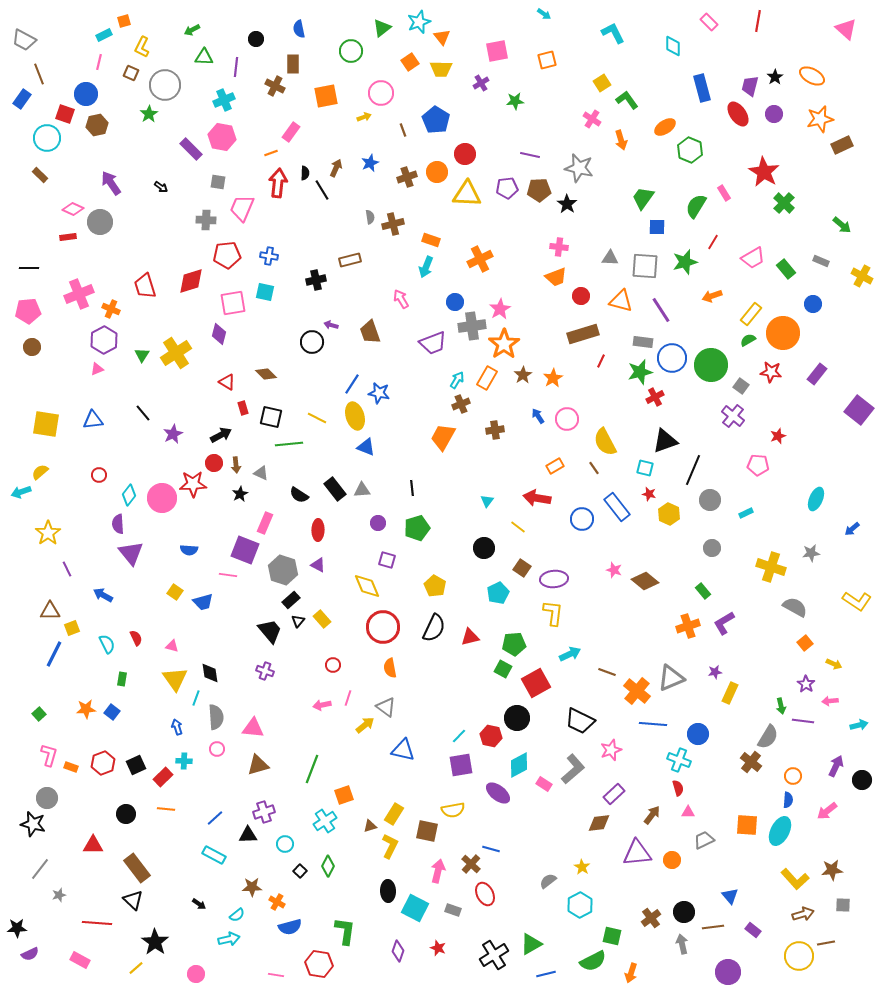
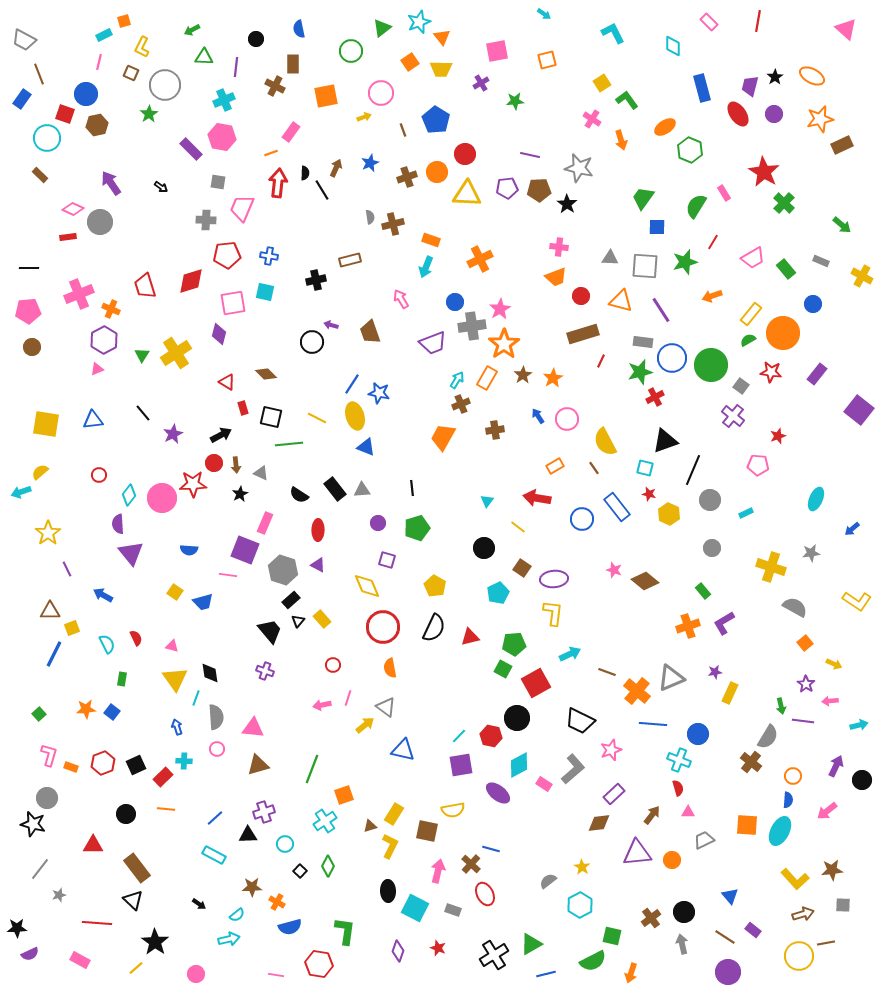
brown line at (713, 927): moved 12 px right, 10 px down; rotated 40 degrees clockwise
